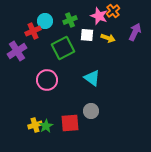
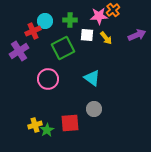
orange cross: moved 1 px up
pink star: rotated 24 degrees counterclockwise
green cross: rotated 24 degrees clockwise
purple arrow: moved 2 px right, 3 px down; rotated 42 degrees clockwise
yellow arrow: moved 2 px left; rotated 32 degrees clockwise
purple cross: moved 2 px right
pink circle: moved 1 px right, 1 px up
gray circle: moved 3 px right, 2 px up
green star: moved 1 px right, 4 px down
